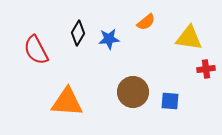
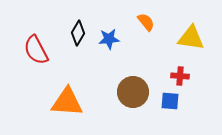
orange semicircle: rotated 90 degrees counterclockwise
yellow triangle: moved 2 px right
red cross: moved 26 px left, 7 px down; rotated 12 degrees clockwise
